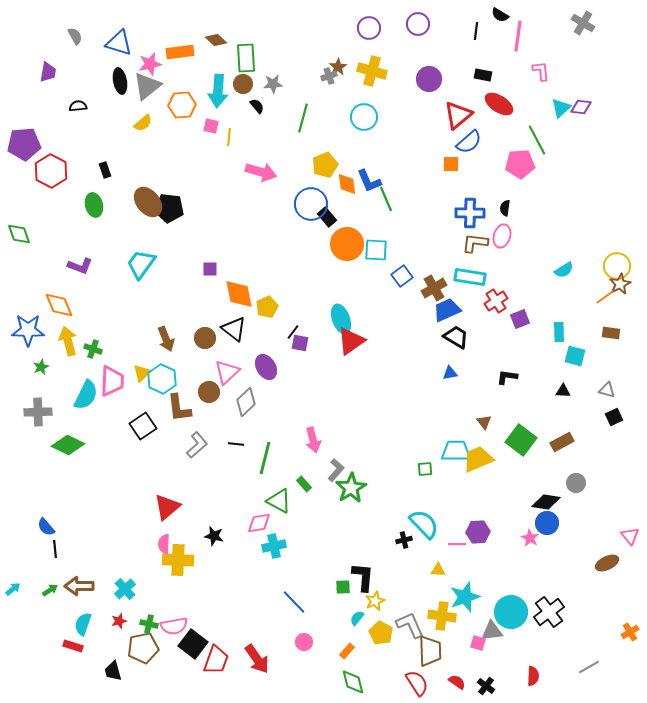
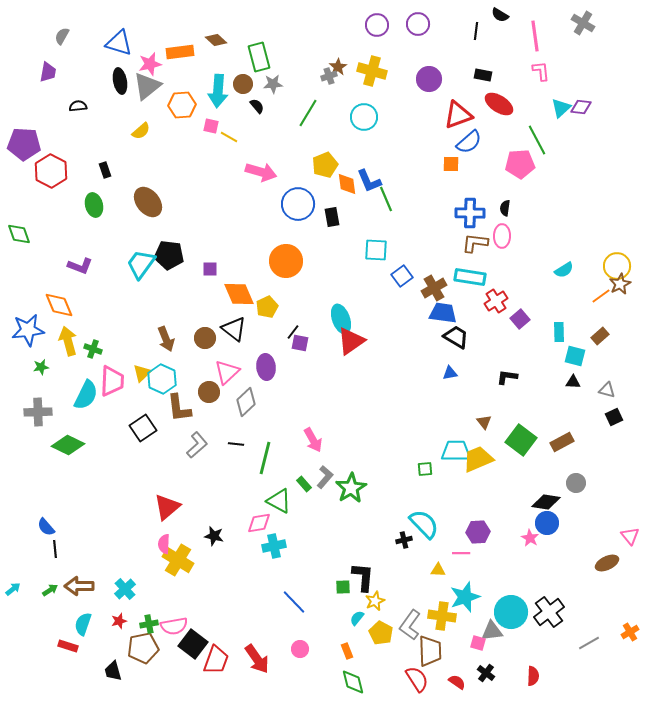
purple circle at (369, 28): moved 8 px right, 3 px up
gray semicircle at (75, 36): moved 13 px left; rotated 120 degrees counterclockwise
pink line at (518, 36): moved 17 px right; rotated 16 degrees counterclockwise
green rectangle at (246, 58): moved 13 px right, 1 px up; rotated 12 degrees counterclockwise
red triangle at (458, 115): rotated 20 degrees clockwise
green line at (303, 118): moved 5 px right, 5 px up; rotated 16 degrees clockwise
yellow semicircle at (143, 123): moved 2 px left, 8 px down
yellow line at (229, 137): rotated 66 degrees counterclockwise
purple pentagon at (24, 144): rotated 8 degrees clockwise
blue circle at (311, 204): moved 13 px left
black pentagon at (169, 208): moved 47 px down
black rectangle at (327, 217): moved 5 px right; rotated 30 degrees clockwise
pink ellipse at (502, 236): rotated 15 degrees counterclockwise
orange circle at (347, 244): moved 61 px left, 17 px down
orange diamond at (239, 294): rotated 12 degrees counterclockwise
orange line at (605, 297): moved 4 px left, 1 px up
blue trapezoid at (447, 310): moved 4 px left, 3 px down; rotated 32 degrees clockwise
purple square at (520, 319): rotated 18 degrees counterclockwise
blue star at (28, 330): rotated 8 degrees counterclockwise
brown rectangle at (611, 333): moved 11 px left, 3 px down; rotated 48 degrees counterclockwise
green star at (41, 367): rotated 14 degrees clockwise
purple ellipse at (266, 367): rotated 25 degrees clockwise
black triangle at (563, 391): moved 10 px right, 9 px up
black square at (143, 426): moved 2 px down
pink arrow at (313, 440): rotated 15 degrees counterclockwise
gray L-shape at (336, 470): moved 11 px left, 7 px down
pink line at (457, 544): moved 4 px right, 9 px down
yellow cross at (178, 560): rotated 28 degrees clockwise
green cross at (149, 624): rotated 24 degrees counterclockwise
gray L-shape at (410, 625): rotated 120 degrees counterclockwise
pink circle at (304, 642): moved 4 px left, 7 px down
red rectangle at (73, 646): moved 5 px left
orange rectangle at (347, 651): rotated 63 degrees counterclockwise
gray line at (589, 667): moved 24 px up
red semicircle at (417, 683): moved 4 px up
black cross at (486, 686): moved 13 px up
